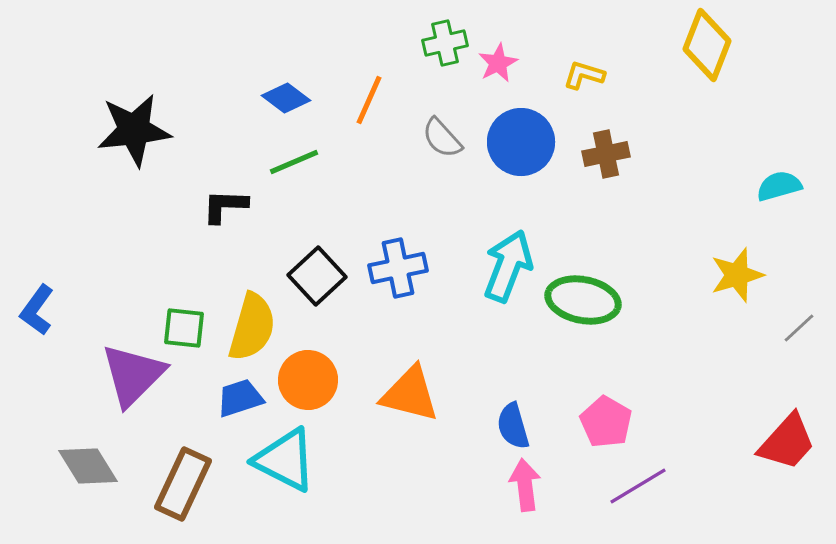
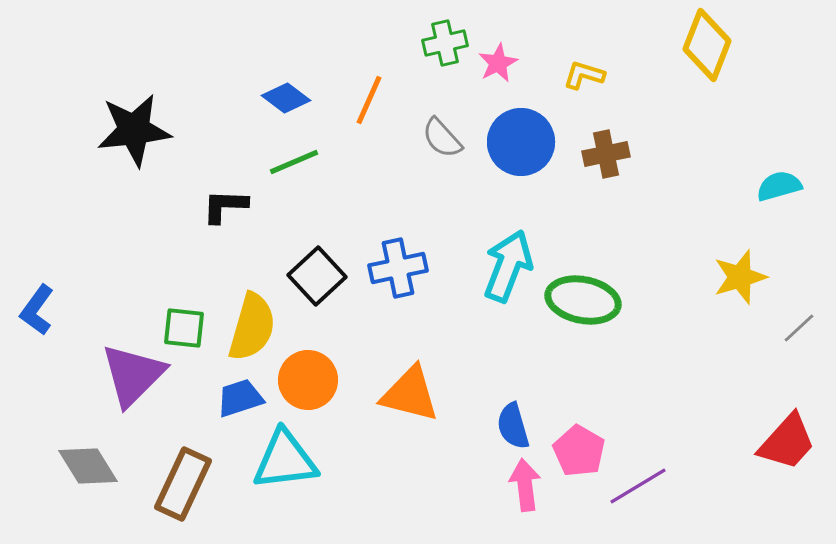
yellow star: moved 3 px right, 2 px down
pink pentagon: moved 27 px left, 29 px down
cyan triangle: rotated 34 degrees counterclockwise
